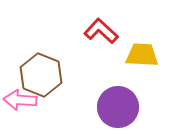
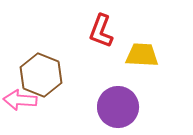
red L-shape: rotated 112 degrees counterclockwise
